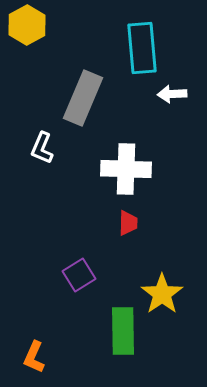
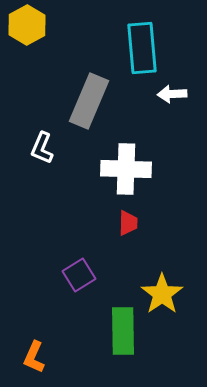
gray rectangle: moved 6 px right, 3 px down
